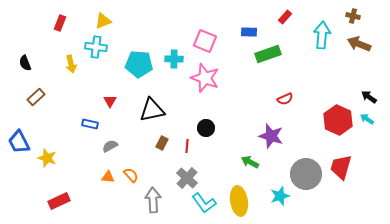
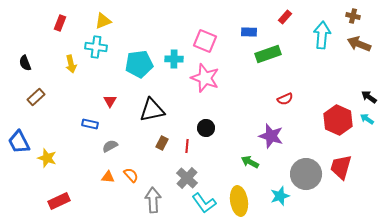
cyan pentagon at (139, 64): rotated 12 degrees counterclockwise
